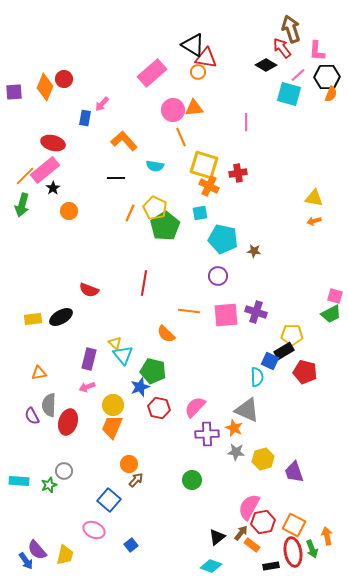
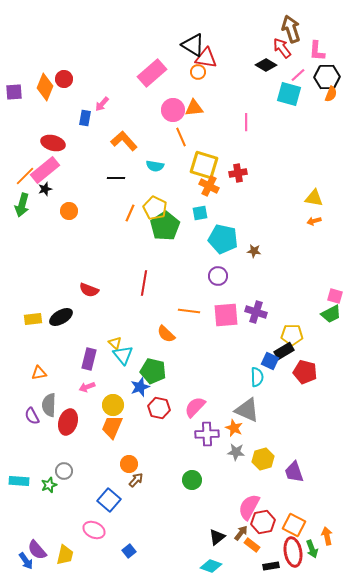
black star at (53, 188): moved 8 px left, 1 px down; rotated 16 degrees clockwise
blue square at (131, 545): moved 2 px left, 6 px down
